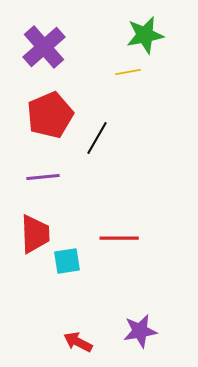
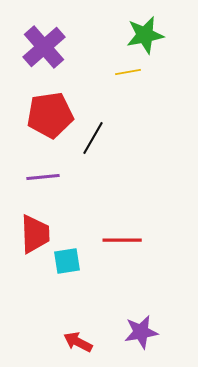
red pentagon: rotated 15 degrees clockwise
black line: moved 4 px left
red line: moved 3 px right, 2 px down
purple star: moved 1 px right, 1 px down
